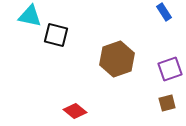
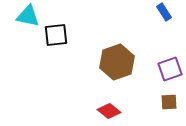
cyan triangle: moved 2 px left
black square: rotated 20 degrees counterclockwise
brown hexagon: moved 3 px down
brown square: moved 2 px right, 1 px up; rotated 12 degrees clockwise
red diamond: moved 34 px right
